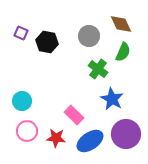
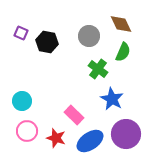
red star: rotated 12 degrees clockwise
